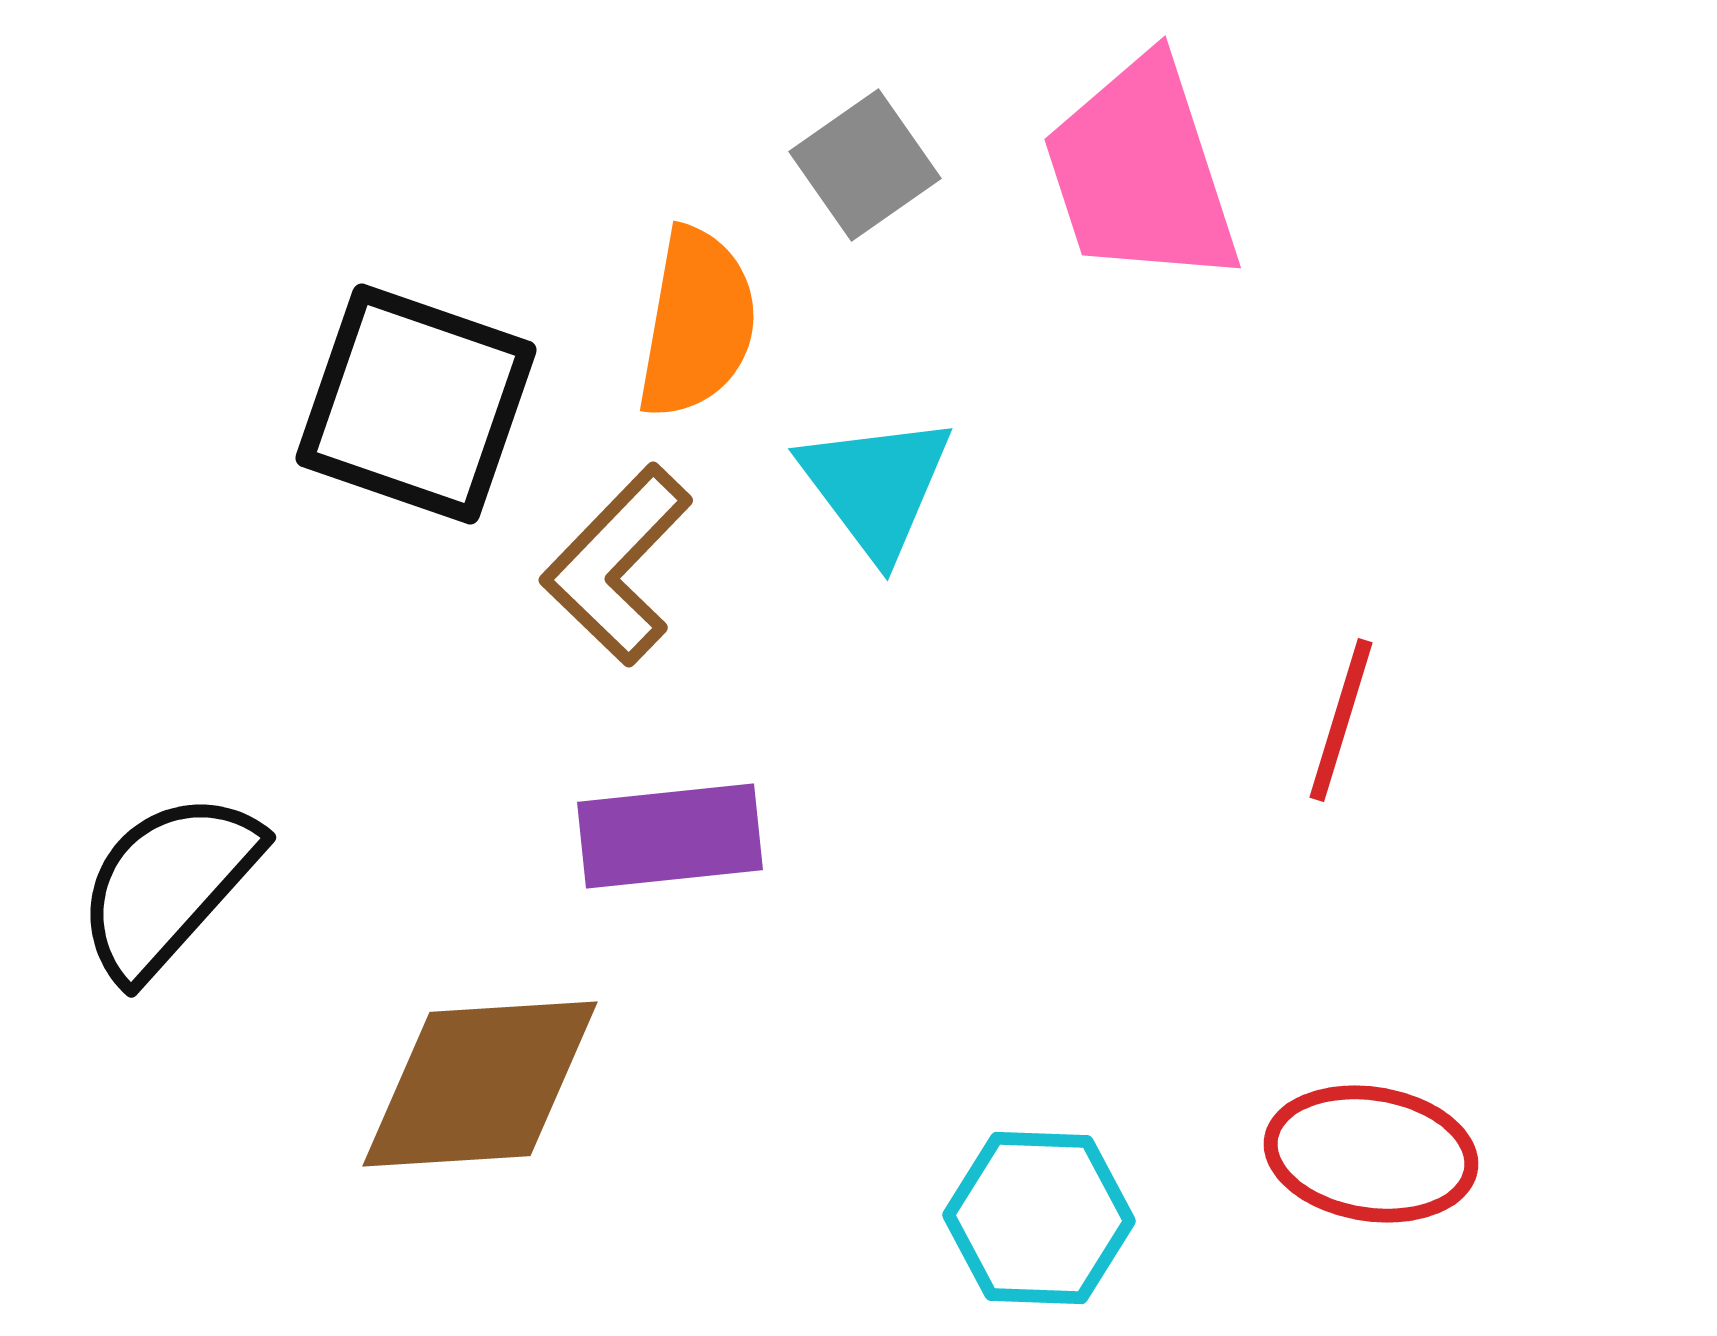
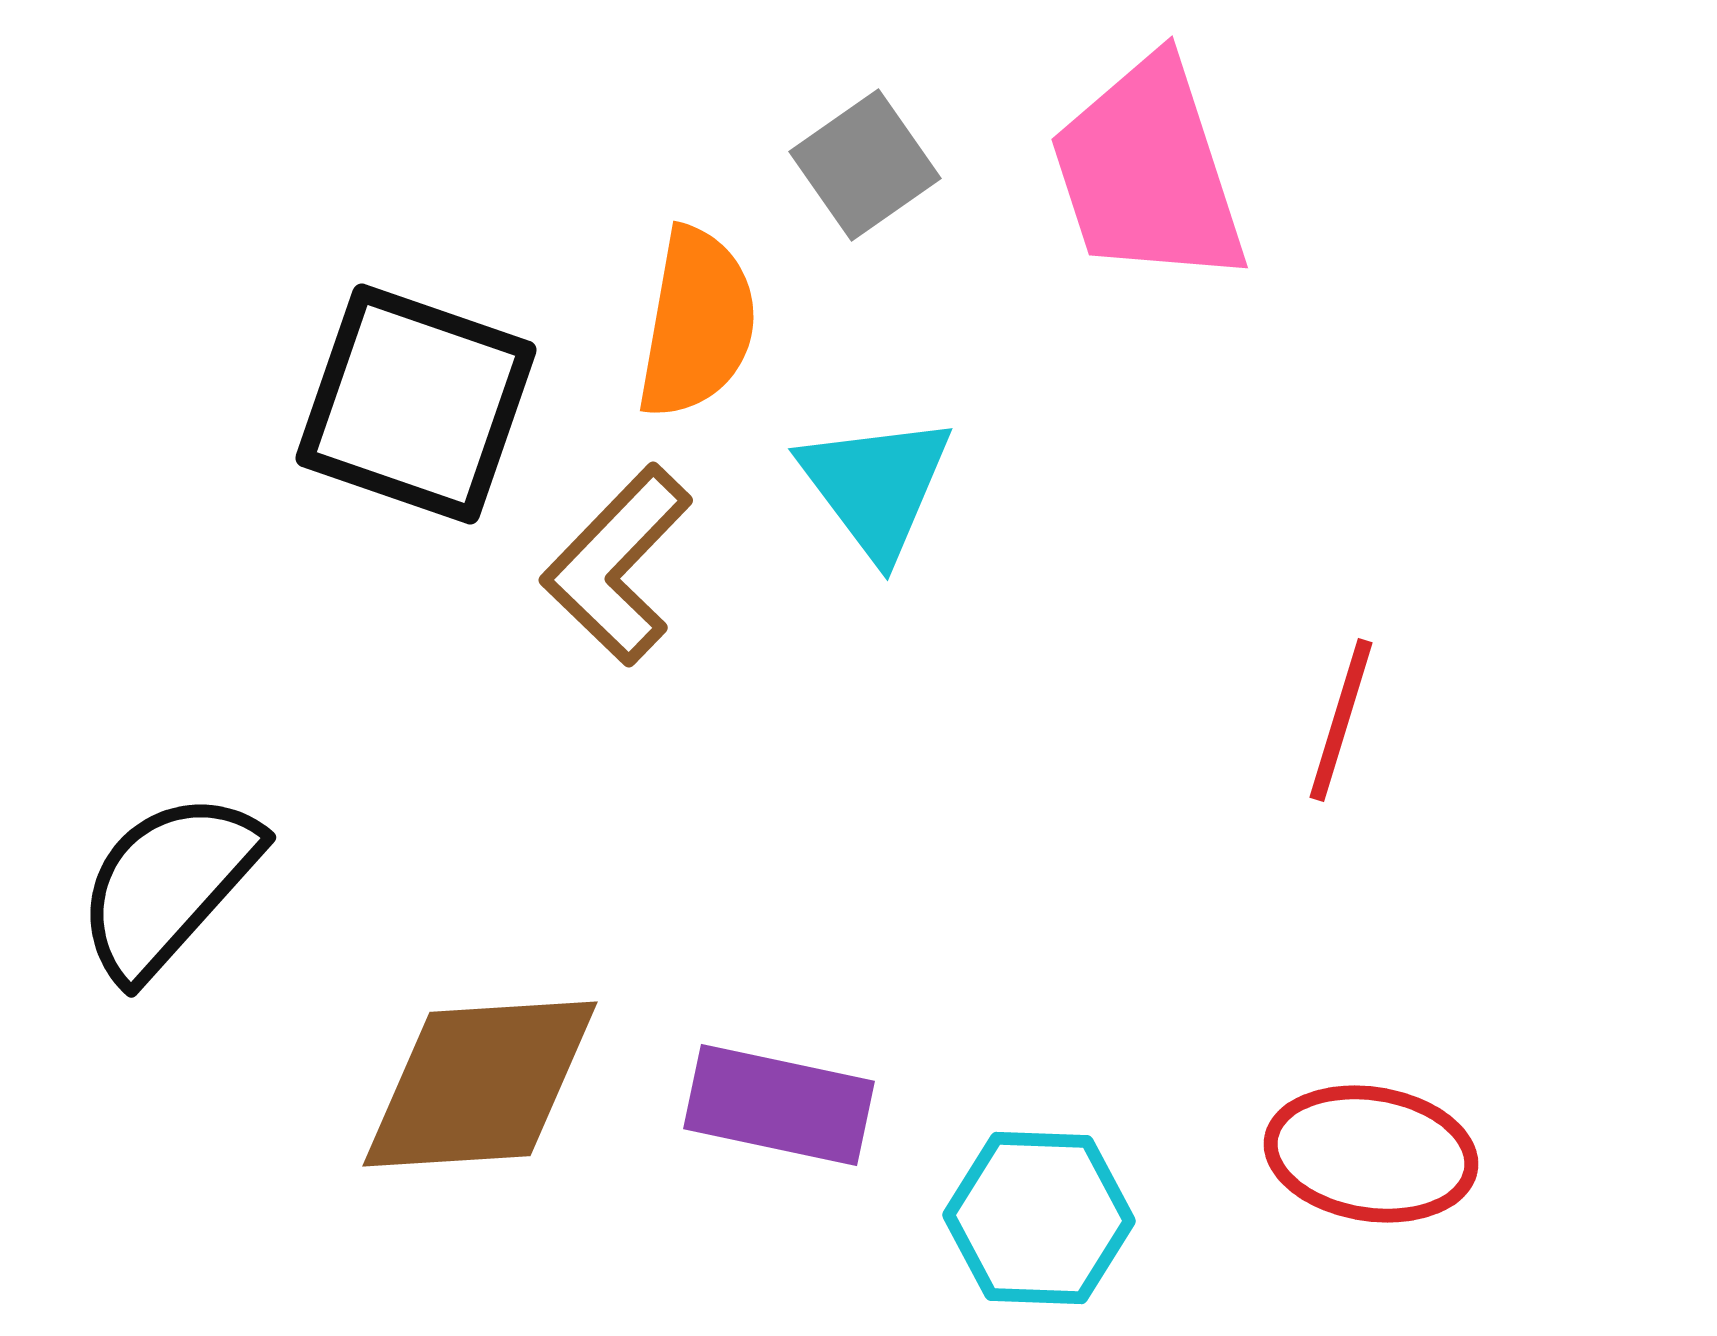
pink trapezoid: moved 7 px right
purple rectangle: moved 109 px right, 269 px down; rotated 18 degrees clockwise
